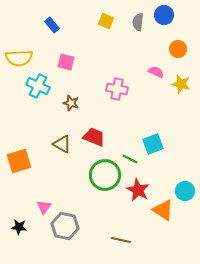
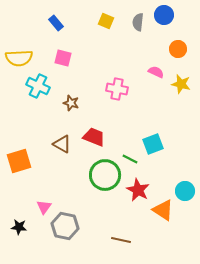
blue rectangle: moved 4 px right, 2 px up
pink square: moved 3 px left, 4 px up
